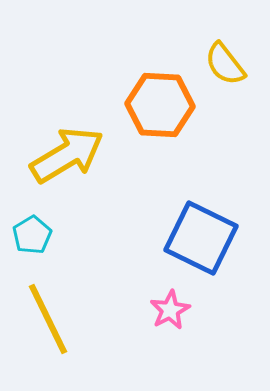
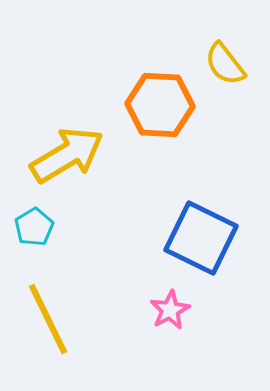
cyan pentagon: moved 2 px right, 8 px up
